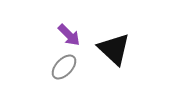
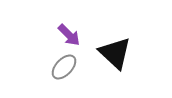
black triangle: moved 1 px right, 4 px down
